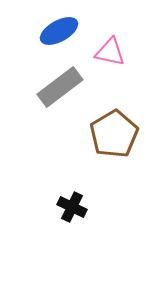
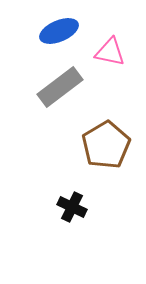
blue ellipse: rotated 6 degrees clockwise
brown pentagon: moved 8 px left, 11 px down
